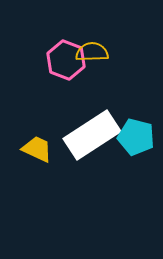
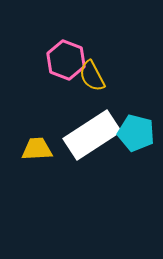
yellow semicircle: moved 24 px down; rotated 116 degrees counterclockwise
cyan pentagon: moved 4 px up
yellow trapezoid: rotated 28 degrees counterclockwise
